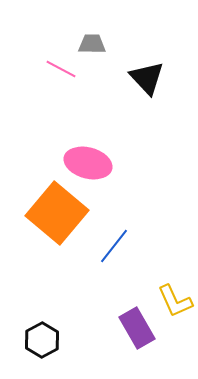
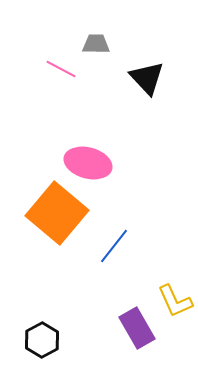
gray trapezoid: moved 4 px right
